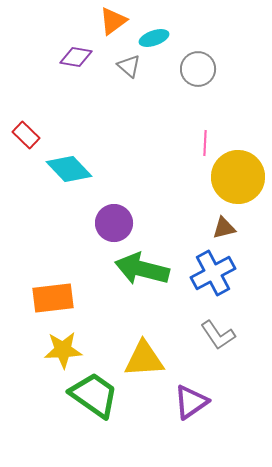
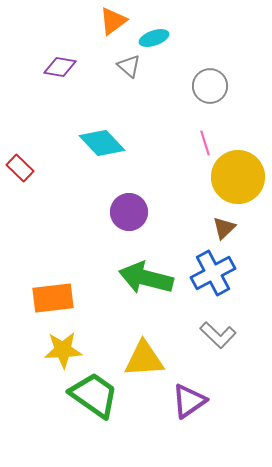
purple diamond: moved 16 px left, 10 px down
gray circle: moved 12 px right, 17 px down
red rectangle: moved 6 px left, 33 px down
pink line: rotated 20 degrees counterclockwise
cyan diamond: moved 33 px right, 26 px up
purple circle: moved 15 px right, 11 px up
brown triangle: rotated 30 degrees counterclockwise
green arrow: moved 4 px right, 9 px down
gray L-shape: rotated 12 degrees counterclockwise
purple triangle: moved 2 px left, 1 px up
